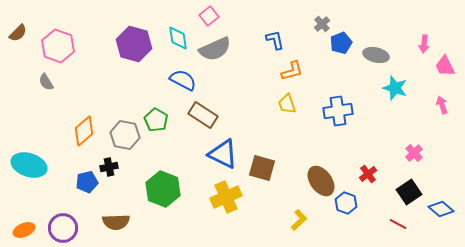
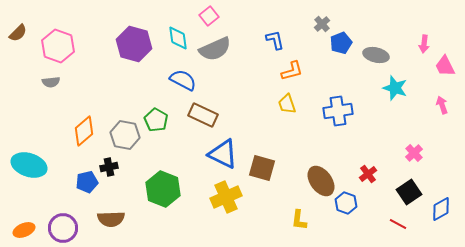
gray semicircle at (46, 82): moved 5 px right; rotated 66 degrees counterclockwise
brown rectangle at (203, 115): rotated 8 degrees counterclockwise
blue diamond at (441, 209): rotated 70 degrees counterclockwise
yellow L-shape at (299, 220): rotated 140 degrees clockwise
brown semicircle at (116, 222): moved 5 px left, 3 px up
